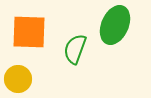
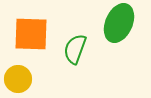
green ellipse: moved 4 px right, 2 px up
orange square: moved 2 px right, 2 px down
